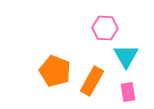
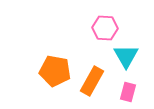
orange pentagon: rotated 12 degrees counterclockwise
pink rectangle: rotated 24 degrees clockwise
